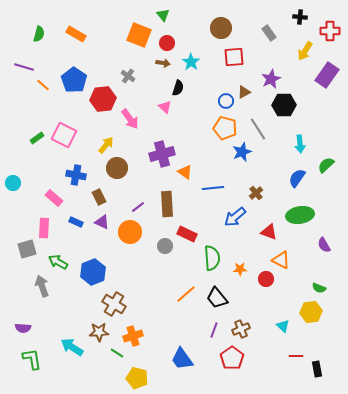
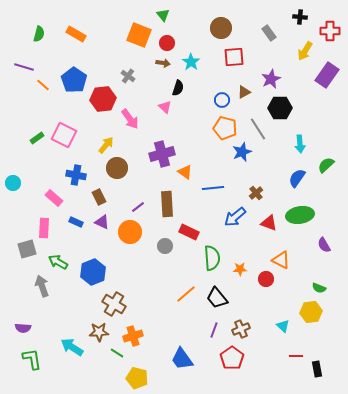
blue circle at (226, 101): moved 4 px left, 1 px up
black hexagon at (284, 105): moved 4 px left, 3 px down
red triangle at (269, 232): moved 9 px up
red rectangle at (187, 234): moved 2 px right, 2 px up
